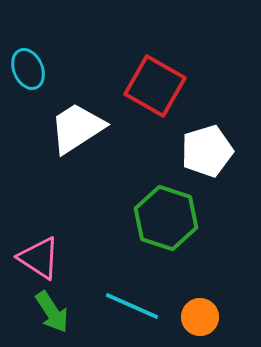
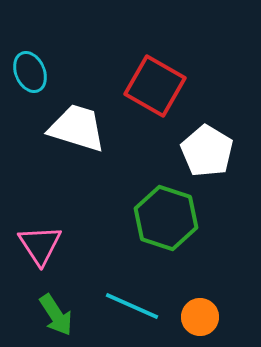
cyan ellipse: moved 2 px right, 3 px down
white trapezoid: rotated 50 degrees clockwise
white pentagon: rotated 24 degrees counterclockwise
pink triangle: moved 1 px right, 13 px up; rotated 24 degrees clockwise
green arrow: moved 4 px right, 3 px down
